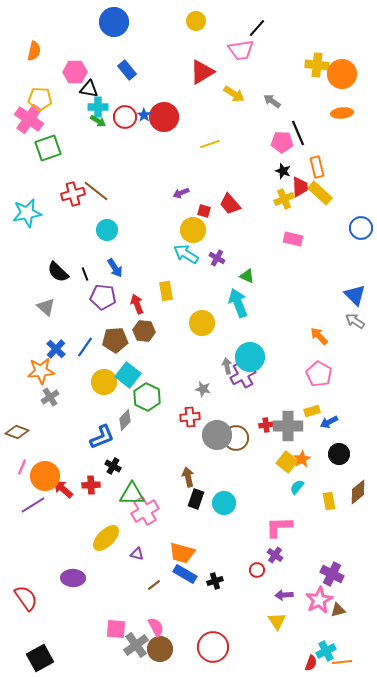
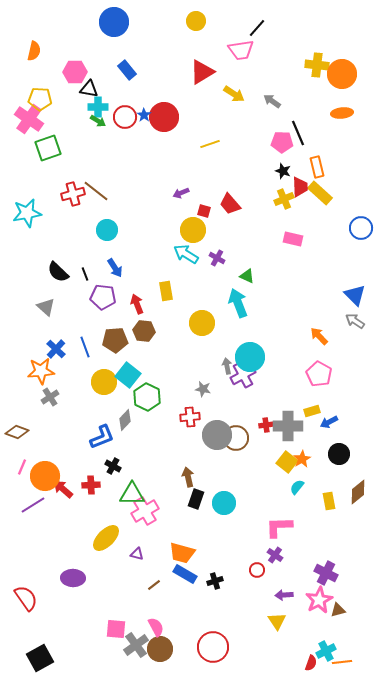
blue line at (85, 347): rotated 55 degrees counterclockwise
purple cross at (332, 574): moved 6 px left, 1 px up
